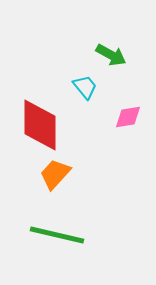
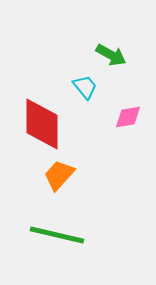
red diamond: moved 2 px right, 1 px up
orange trapezoid: moved 4 px right, 1 px down
